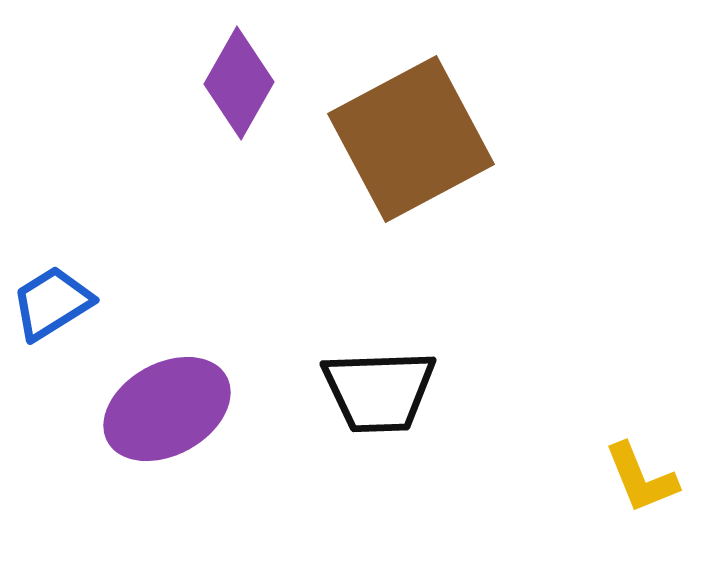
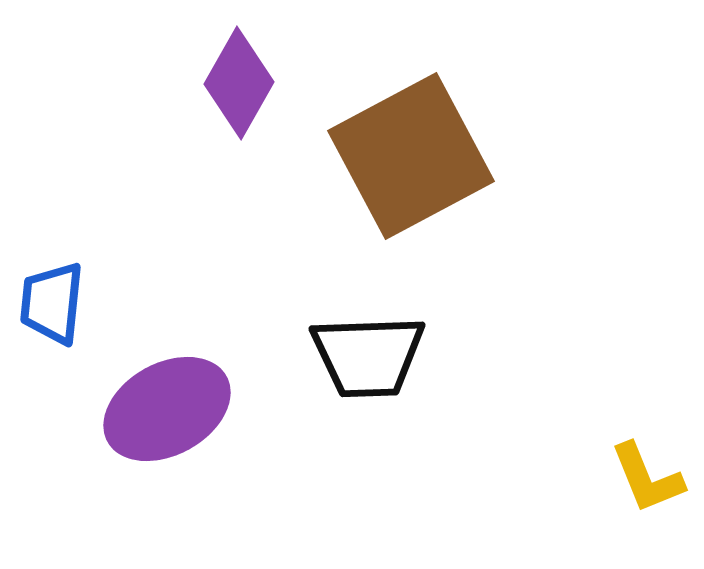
brown square: moved 17 px down
blue trapezoid: rotated 52 degrees counterclockwise
black trapezoid: moved 11 px left, 35 px up
yellow L-shape: moved 6 px right
